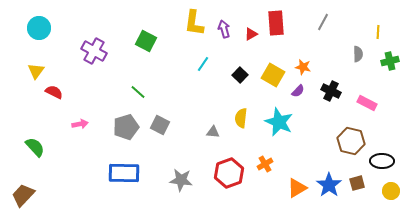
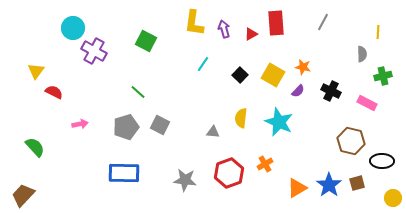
cyan circle: moved 34 px right
gray semicircle: moved 4 px right
green cross: moved 7 px left, 15 px down
gray star: moved 4 px right
yellow circle: moved 2 px right, 7 px down
